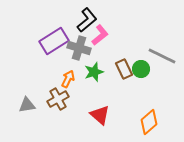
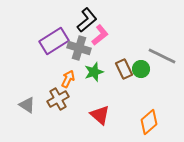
gray triangle: rotated 42 degrees clockwise
